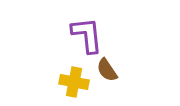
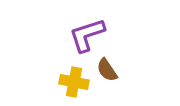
purple L-shape: rotated 102 degrees counterclockwise
